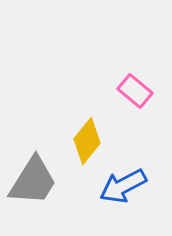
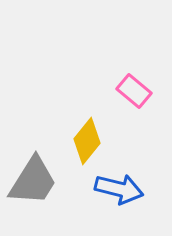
pink rectangle: moved 1 px left
blue arrow: moved 4 px left, 3 px down; rotated 138 degrees counterclockwise
